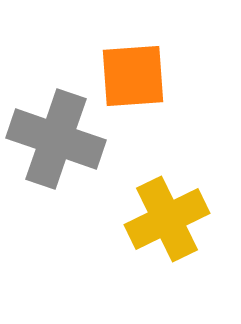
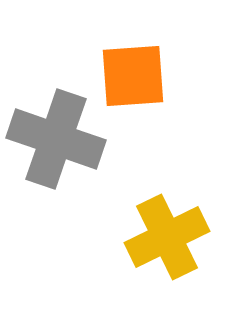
yellow cross: moved 18 px down
